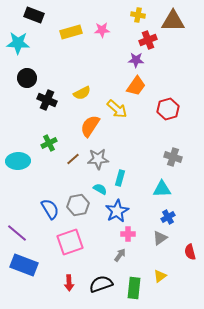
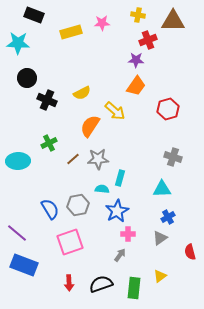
pink star: moved 7 px up
yellow arrow: moved 2 px left, 2 px down
cyan semicircle: moved 2 px right; rotated 24 degrees counterclockwise
